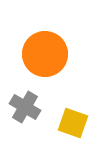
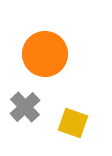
gray cross: rotated 16 degrees clockwise
